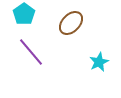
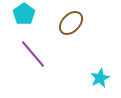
purple line: moved 2 px right, 2 px down
cyan star: moved 1 px right, 16 px down
